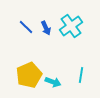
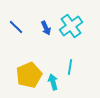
blue line: moved 10 px left
cyan line: moved 11 px left, 8 px up
cyan arrow: rotated 126 degrees counterclockwise
